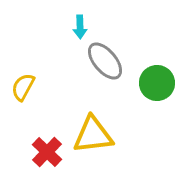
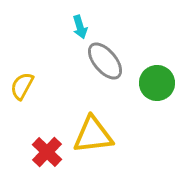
cyan arrow: rotated 15 degrees counterclockwise
yellow semicircle: moved 1 px left, 1 px up
